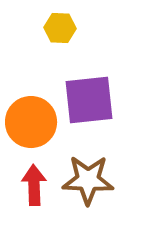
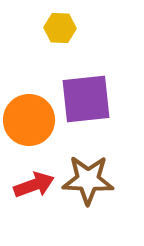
purple square: moved 3 px left, 1 px up
orange circle: moved 2 px left, 2 px up
red arrow: rotated 72 degrees clockwise
